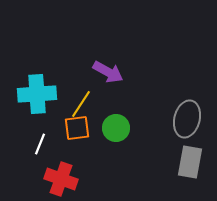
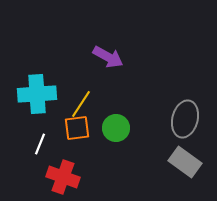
purple arrow: moved 15 px up
gray ellipse: moved 2 px left
gray rectangle: moved 5 px left; rotated 64 degrees counterclockwise
red cross: moved 2 px right, 2 px up
